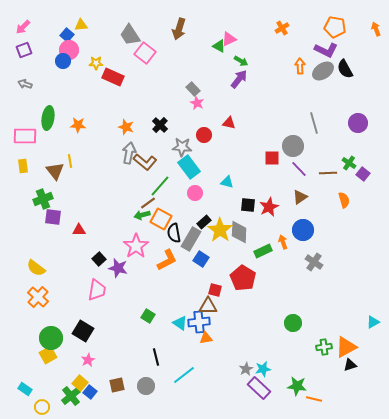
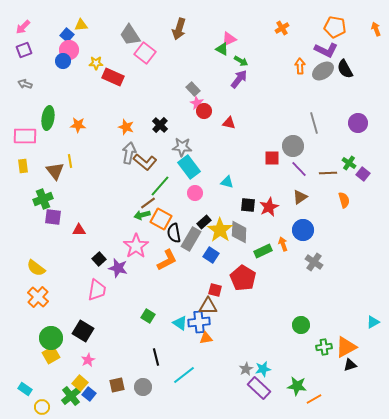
green triangle at (219, 46): moved 3 px right, 3 px down
red circle at (204, 135): moved 24 px up
orange arrow at (283, 242): moved 2 px down
blue square at (201, 259): moved 10 px right, 4 px up
green circle at (293, 323): moved 8 px right, 2 px down
yellow square at (48, 355): moved 3 px right
gray circle at (146, 386): moved 3 px left, 1 px down
blue square at (90, 392): moved 1 px left, 2 px down
orange line at (314, 399): rotated 42 degrees counterclockwise
